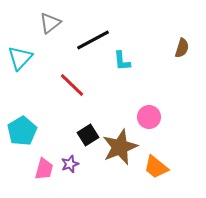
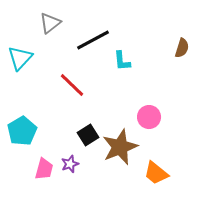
orange trapezoid: moved 6 px down
